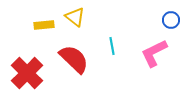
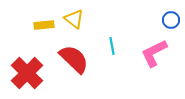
yellow triangle: moved 1 px left, 2 px down
